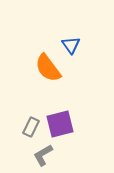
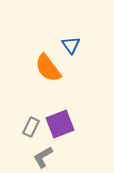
purple square: rotated 8 degrees counterclockwise
gray L-shape: moved 2 px down
